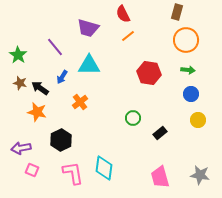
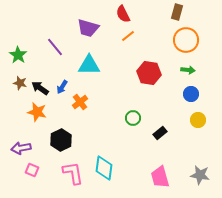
blue arrow: moved 10 px down
